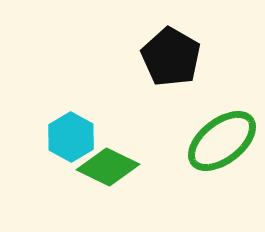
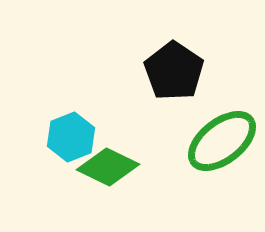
black pentagon: moved 3 px right, 14 px down; rotated 4 degrees clockwise
cyan hexagon: rotated 9 degrees clockwise
